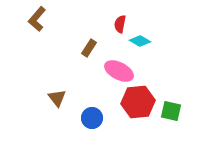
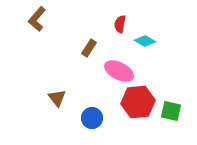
cyan diamond: moved 5 px right
